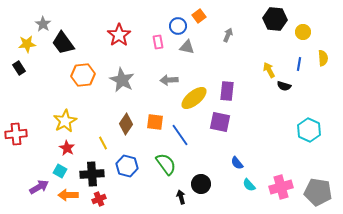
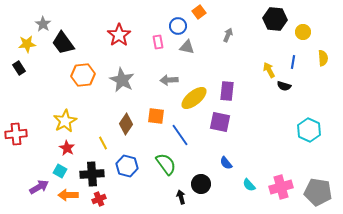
orange square at (199, 16): moved 4 px up
blue line at (299, 64): moved 6 px left, 2 px up
orange square at (155, 122): moved 1 px right, 6 px up
blue semicircle at (237, 163): moved 11 px left
